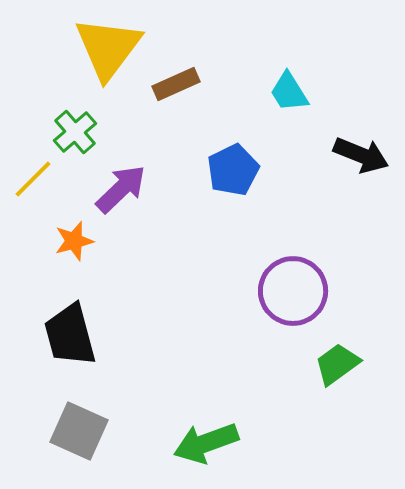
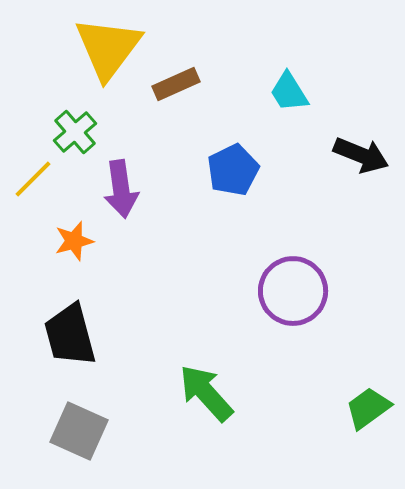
purple arrow: rotated 126 degrees clockwise
green trapezoid: moved 31 px right, 44 px down
green arrow: moved 50 px up; rotated 68 degrees clockwise
